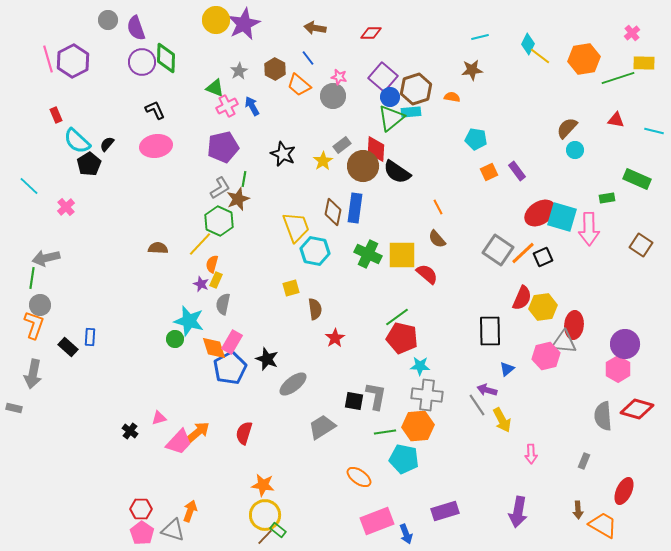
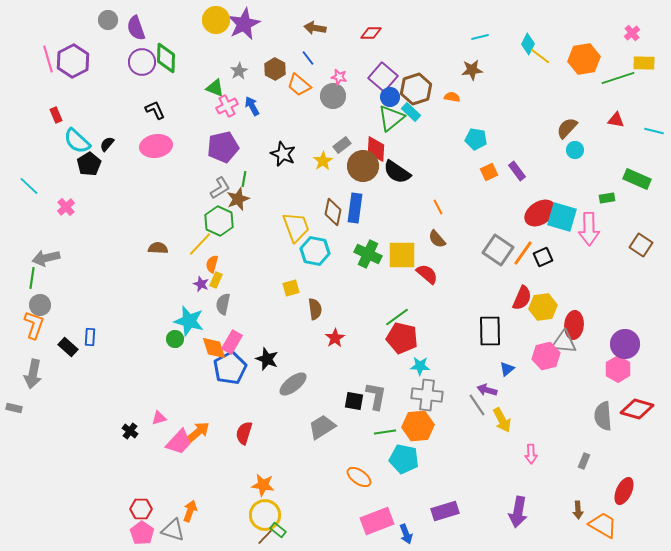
cyan rectangle at (411, 112): rotated 48 degrees clockwise
orange line at (523, 253): rotated 12 degrees counterclockwise
